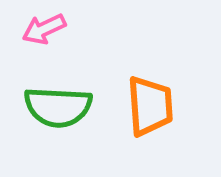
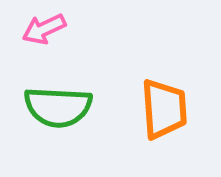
orange trapezoid: moved 14 px right, 3 px down
